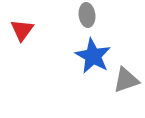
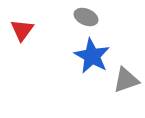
gray ellipse: moved 1 px left, 2 px down; rotated 60 degrees counterclockwise
blue star: moved 1 px left
